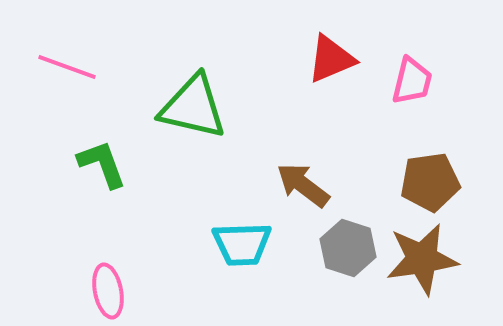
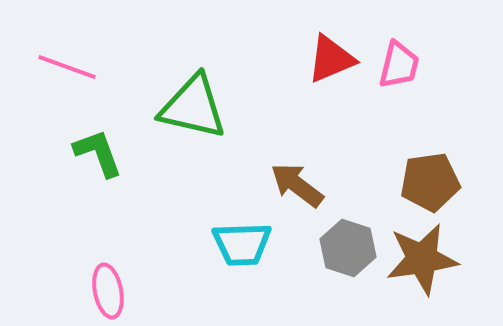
pink trapezoid: moved 13 px left, 16 px up
green L-shape: moved 4 px left, 11 px up
brown arrow: moved 6 px left
